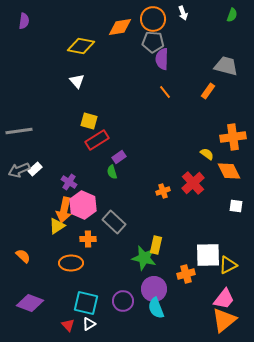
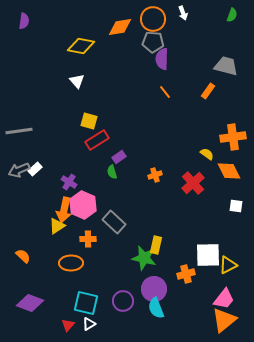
orange cross at (163, 191): moved 8 px left, 16 px up
red triangle at (68, 325): rotated 24 degrees clockwise
